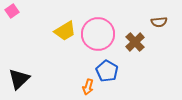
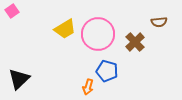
yellow trapezoid: moved 2 px up
blue pentagon: rotated 15 degrees counterclockwise
